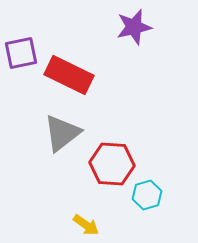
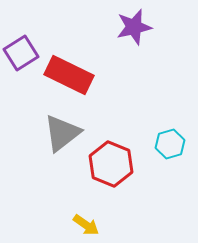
purple square: rotated 20 degrees counterclockwise
red hexagon: moved 1 px left; rotated 18 degrees clockwise
cyan hexagon: moved 23 px right, 51 px up
